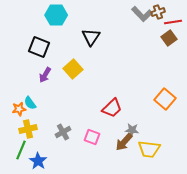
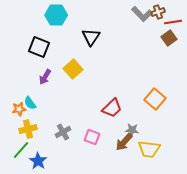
purple arrow: moved 2 px down
orange square: moved 10 px left
green line: rotated 18 degrees clockwise
